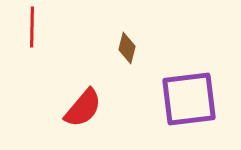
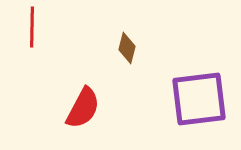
purple square: moved 10 px right
red semicircle: rotated 12 degrees counterclockwise
